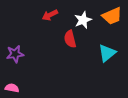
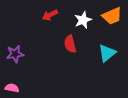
red semicircle: moved 5 px down
